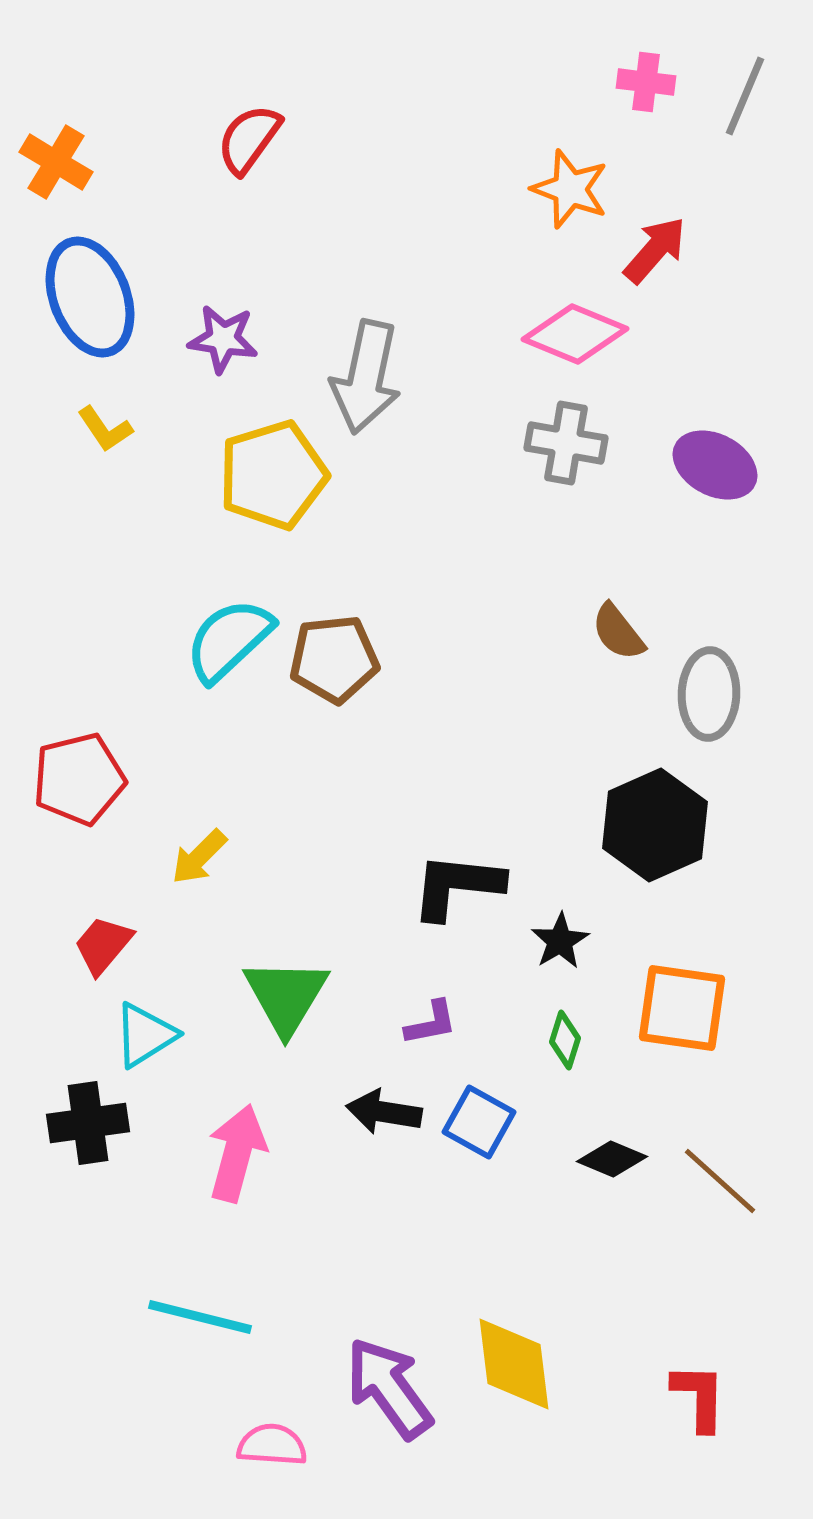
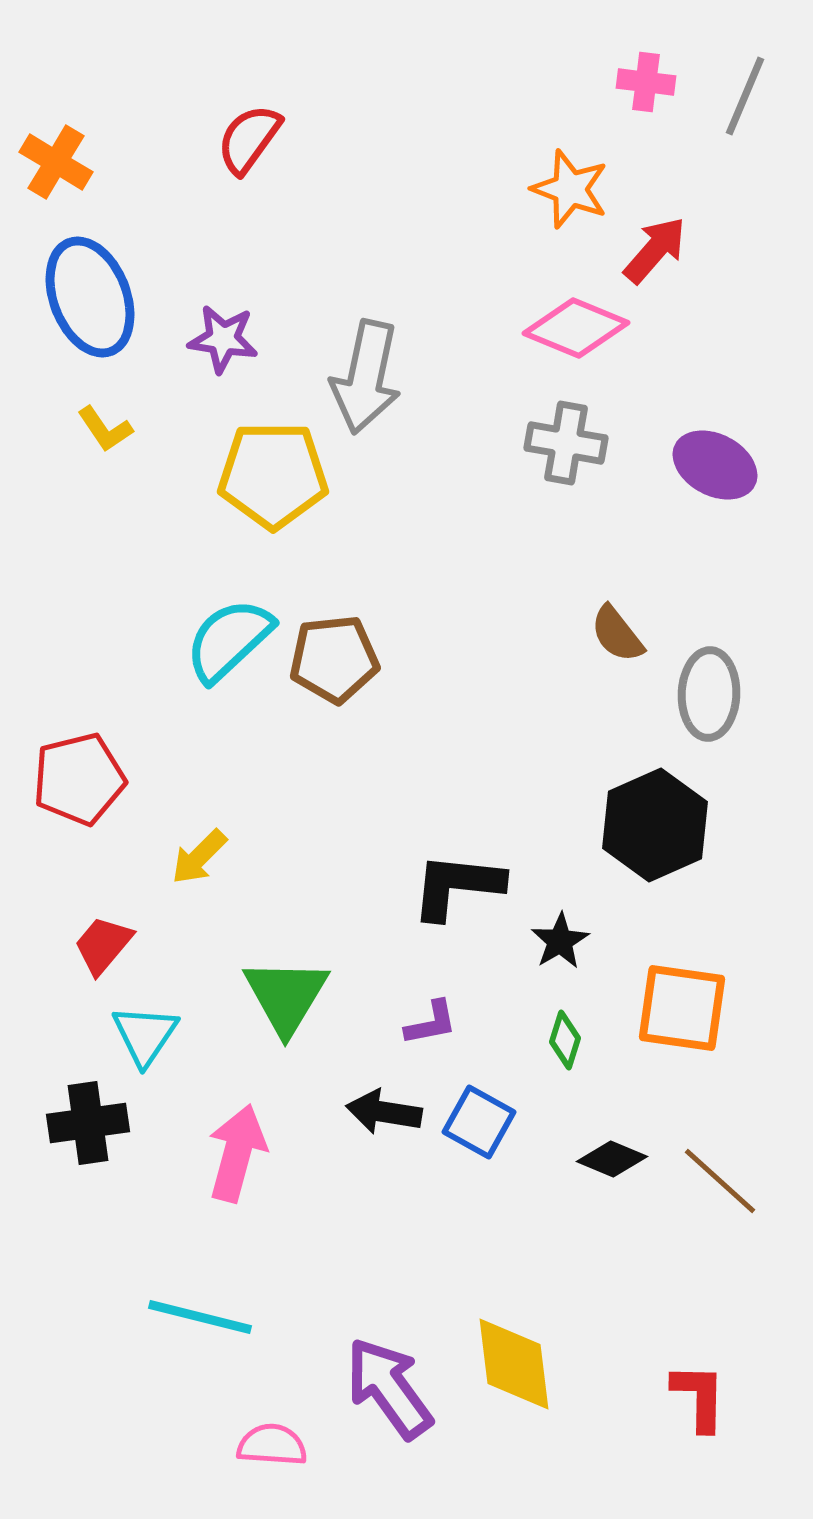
pink diamond: moved 1 px right, 6 px up
yellow pentagon: rotated 17 degrees clockwise
brown semicircle: moved 1 px left, 2 px down
cyan triangle: rotated 24 degrees counterclockwise
